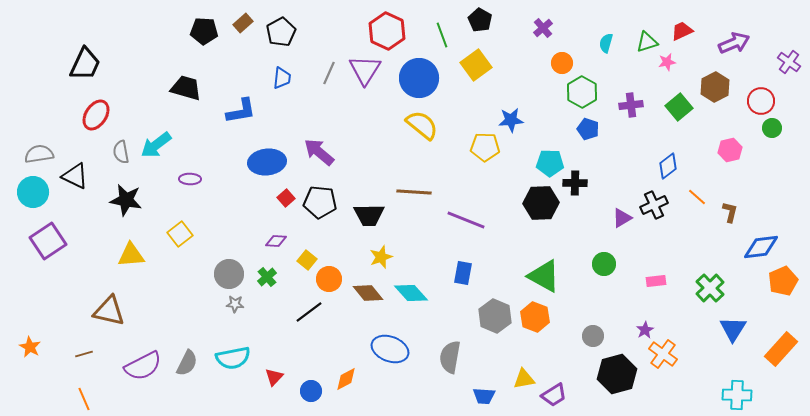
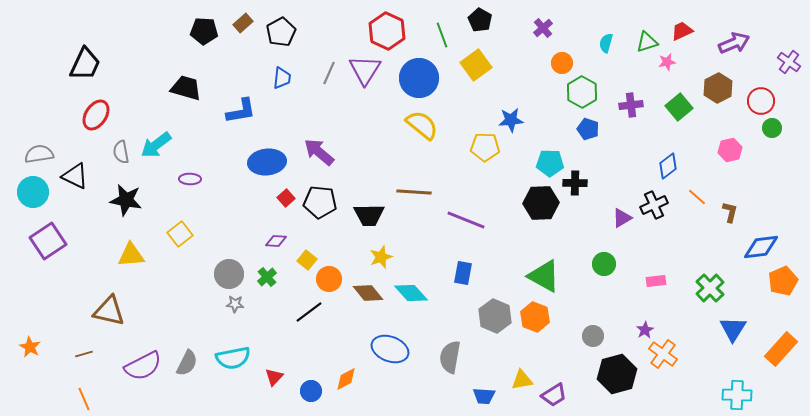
brown hexagon at (715, 87): moved 3 px right, 1 px down
yellow triangle at (524, 379): moved 2 px left, 1 px down
